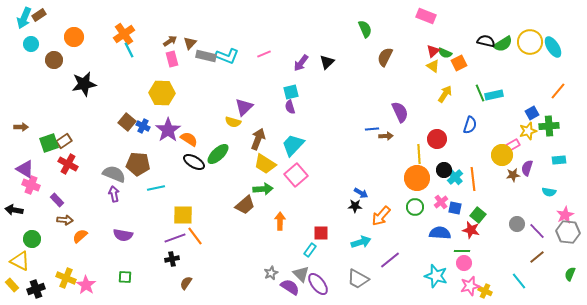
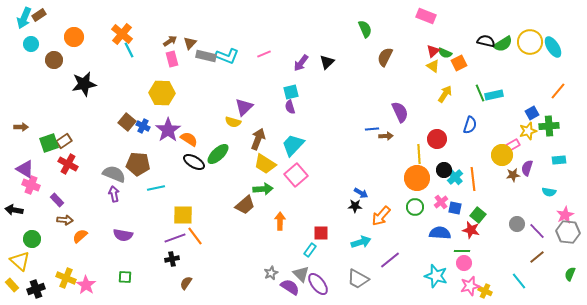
orange cross at (124, 34): moved 2 px left; rotated 15 degrees counterclockwise
yellow triangle at (20, 261): rotated 15 degrees clockwise
